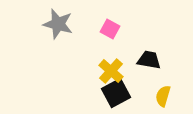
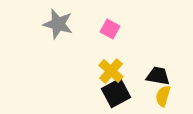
black trapezoid: moved 9 px right, 16 px down
